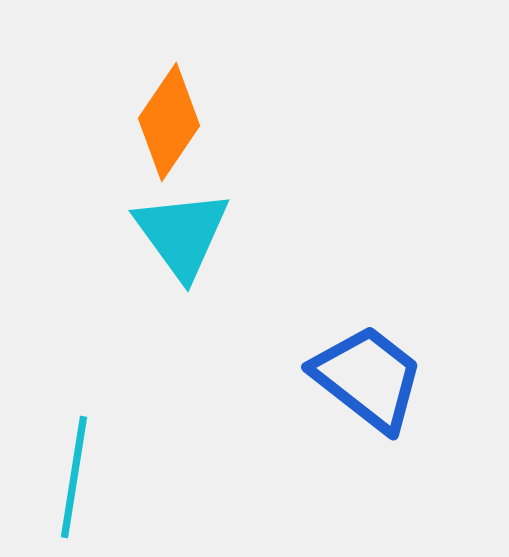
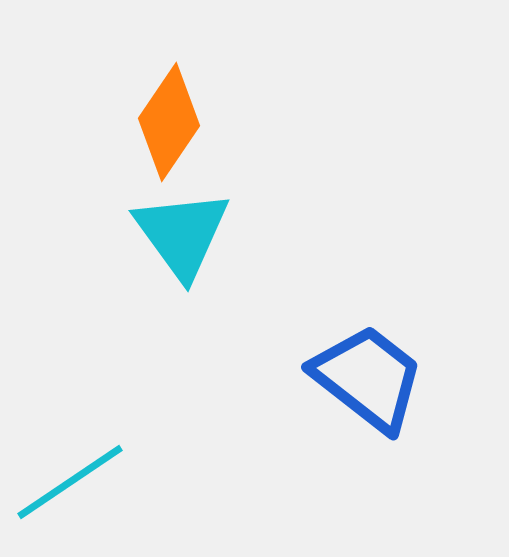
cyan line: moved 4 px left, 5 px down; rotated 47 degrees clockwise
